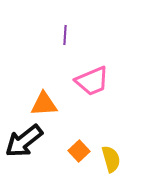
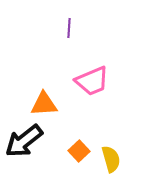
purple line: moved 4 px right, 7 px up
